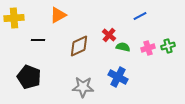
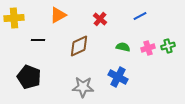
red cross: moved 9 px left, 16 px up
